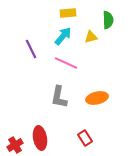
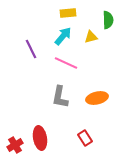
gray L-shape: moved 1 px right
